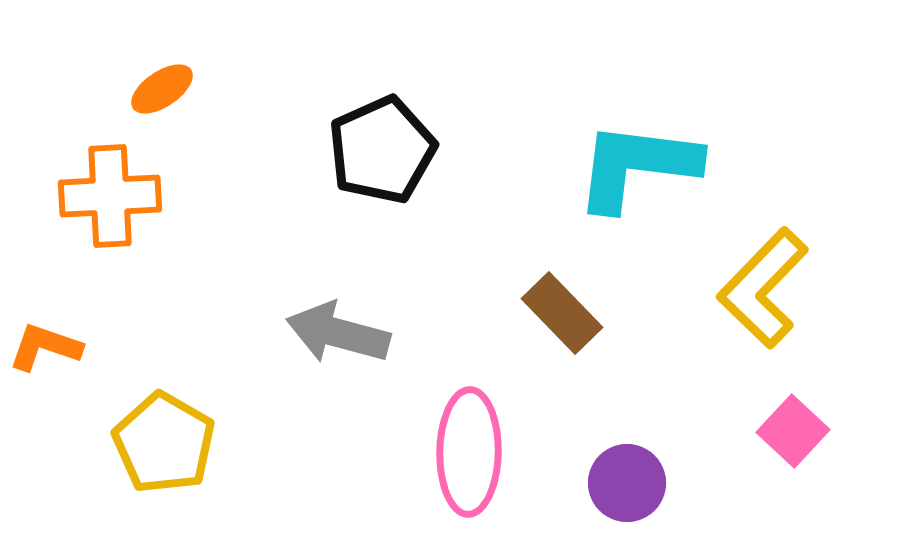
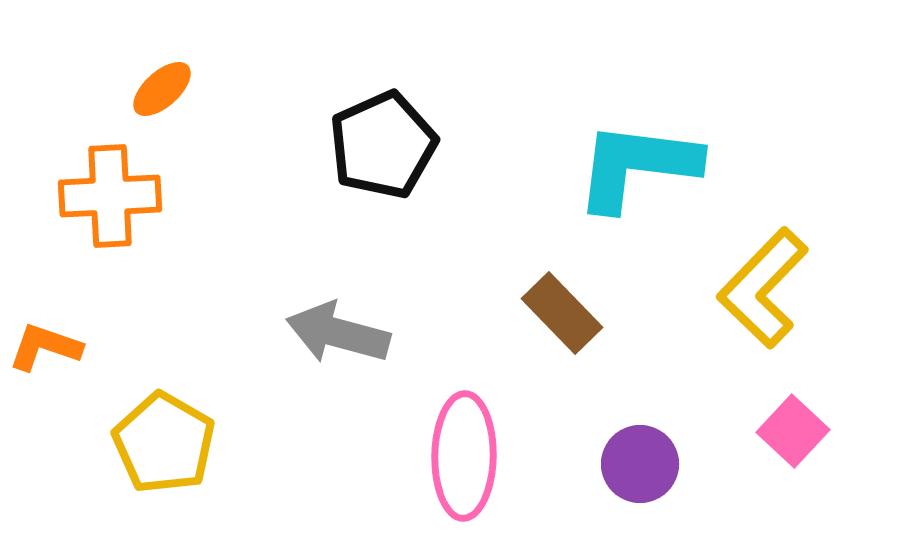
orange ellipse: rotated 8 degrees counterclockwise
black pentagon: moved 1 px right, 5 px up
pink ellipse: moved 5 px left, 4 px down
purple circle: moved 13 px right, 19 px up
